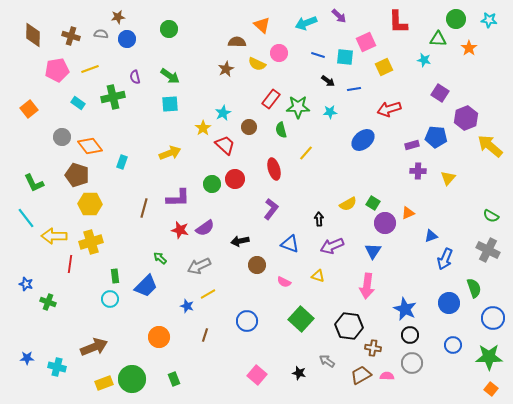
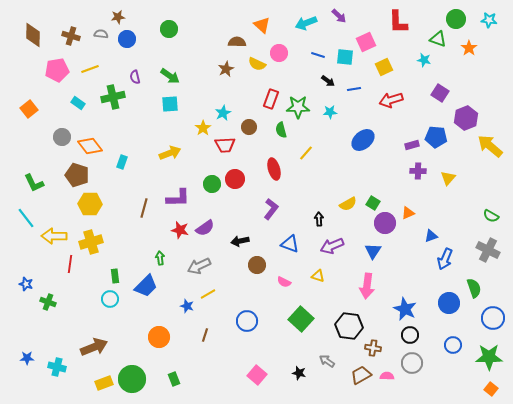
green triangle at (438, 39): rotated 18 degrees clockwise
red rectangle at (271, 99): rotated 18 degrees counterclockwise
red arrow at (389, 109): moved 2 px right, 9 px up
red trapezoid at (225, 145): rotated 135 degrees clockwise
green arrow at (160, 258): rotated 40 degrees clockwise
